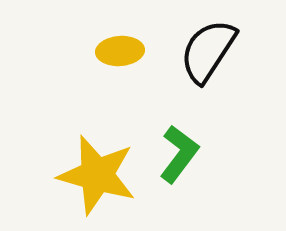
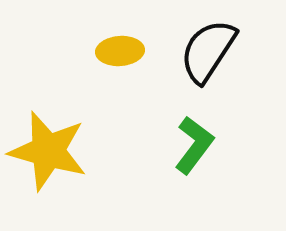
green L-shape: moved 15 px right, 9 px up
yellow star: moved 49 px left, 24 px up
